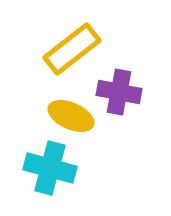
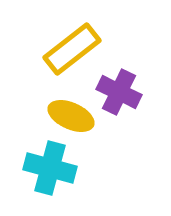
purple cross: rotated 15 degrees clockwise
